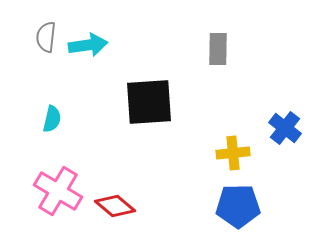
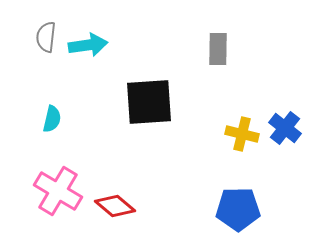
yellow cross: moved 9 px right, 19 px up; rotated 20 degrees clockwise
blue pentagon: moved 3 px down
